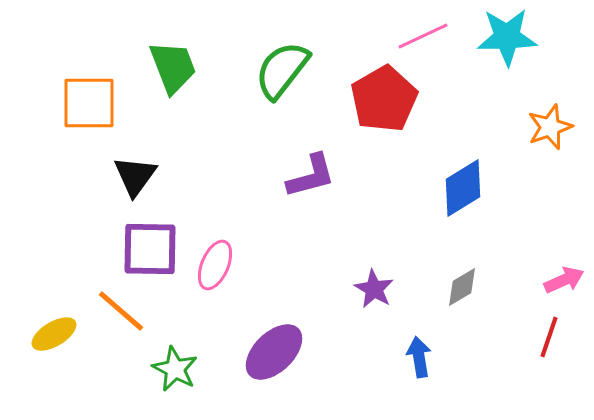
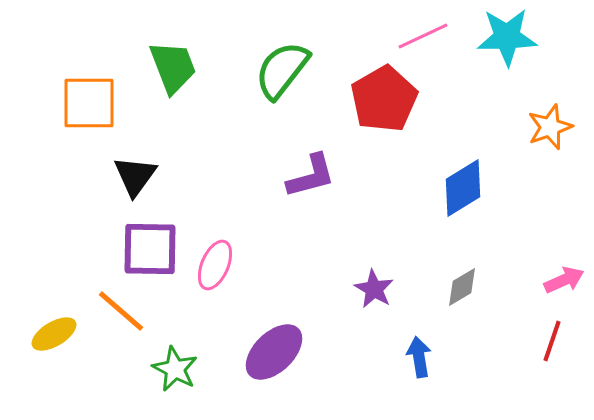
red line: moved 3 px right, 4 px down
